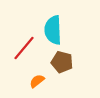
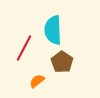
red line: rotated 12 degrees counterclockwise
brown pentagon: rotated 20 degrees clockwise
